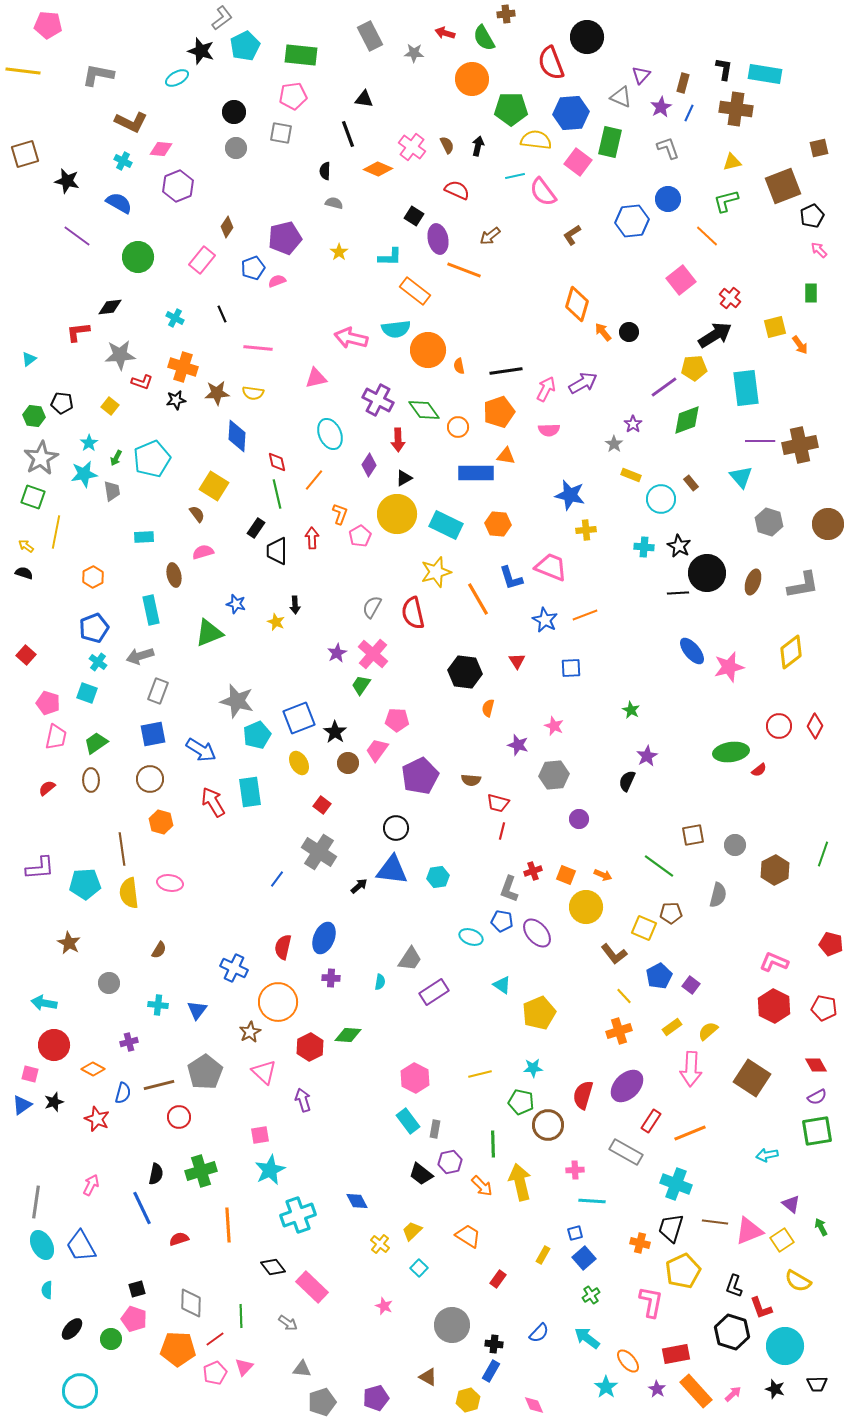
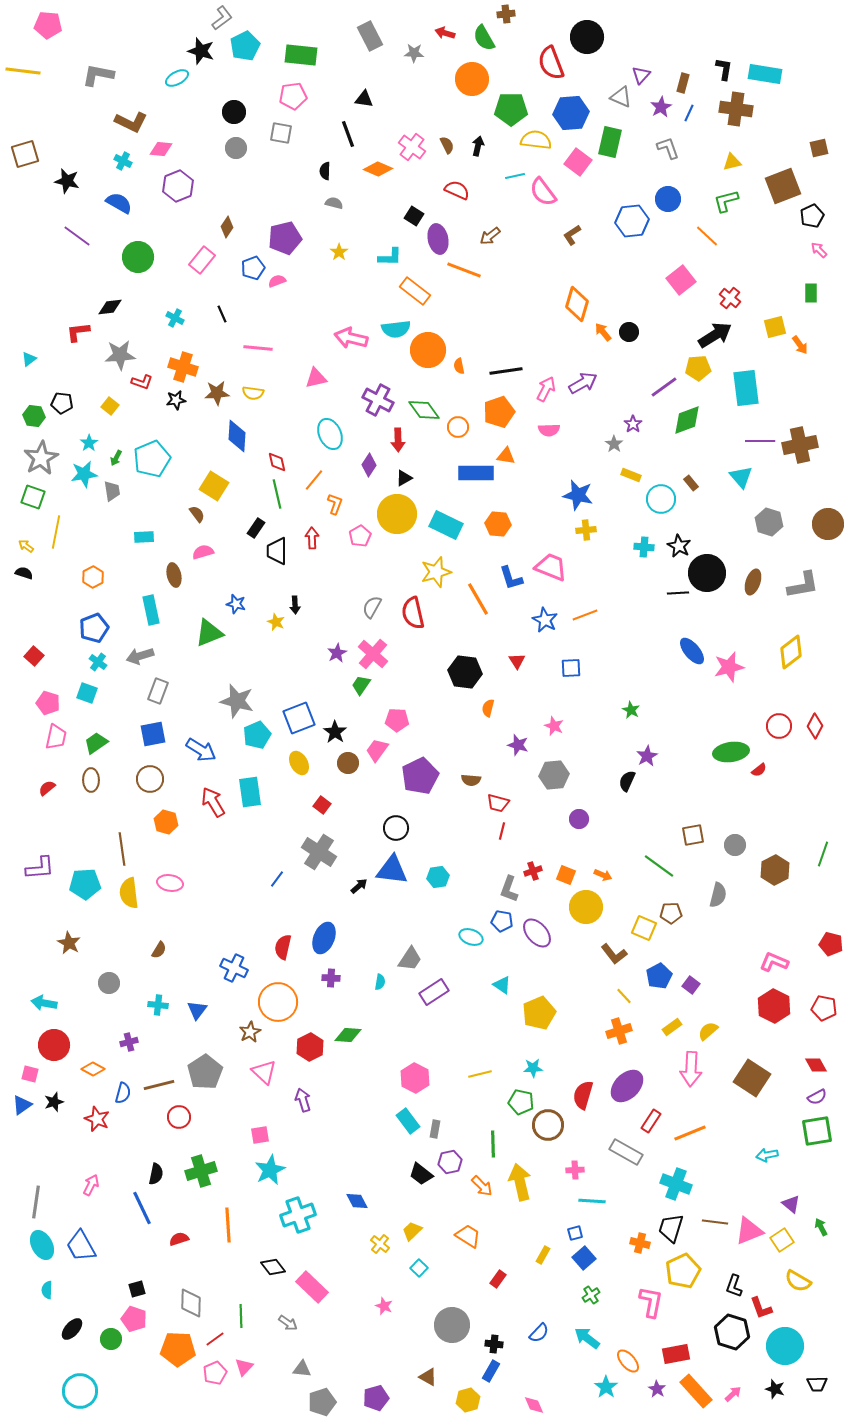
yellow pentagon at (694, 368): moved 4 px right
blue star at (570, 495): moved 8 px right
orange L-shape at (340, 514): moved 5 px left, 10 px up
red square at (26, 655): moved 8 px right, 1 px down
orange hexagon at (161, 822): moved 5 px right
